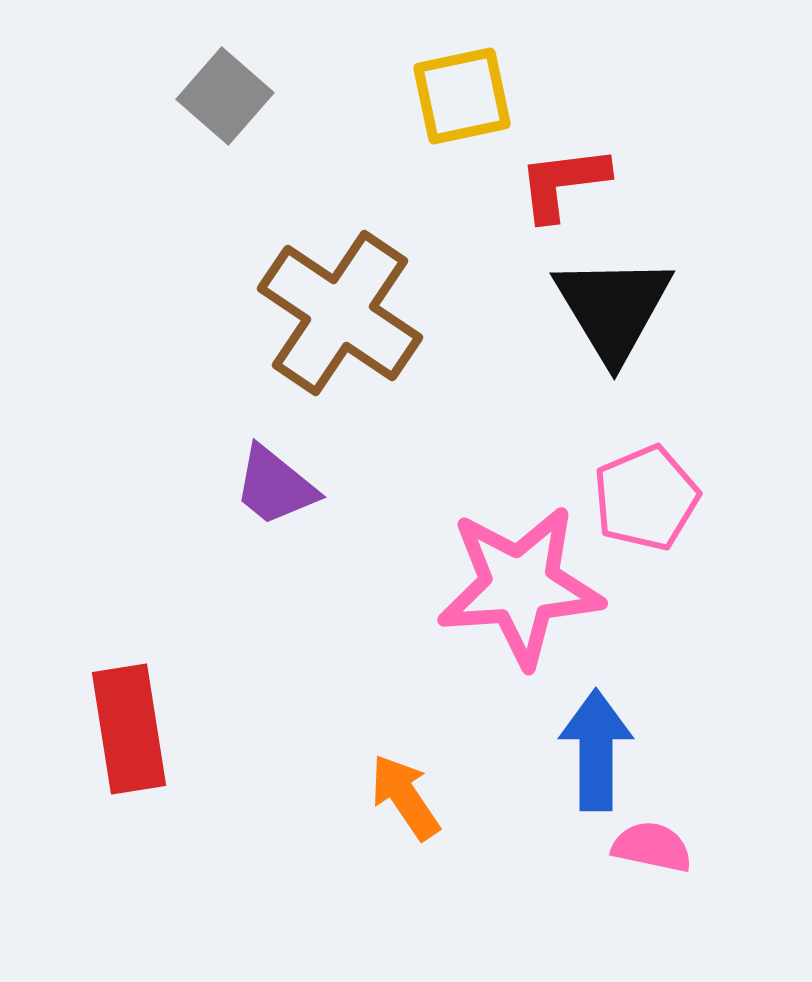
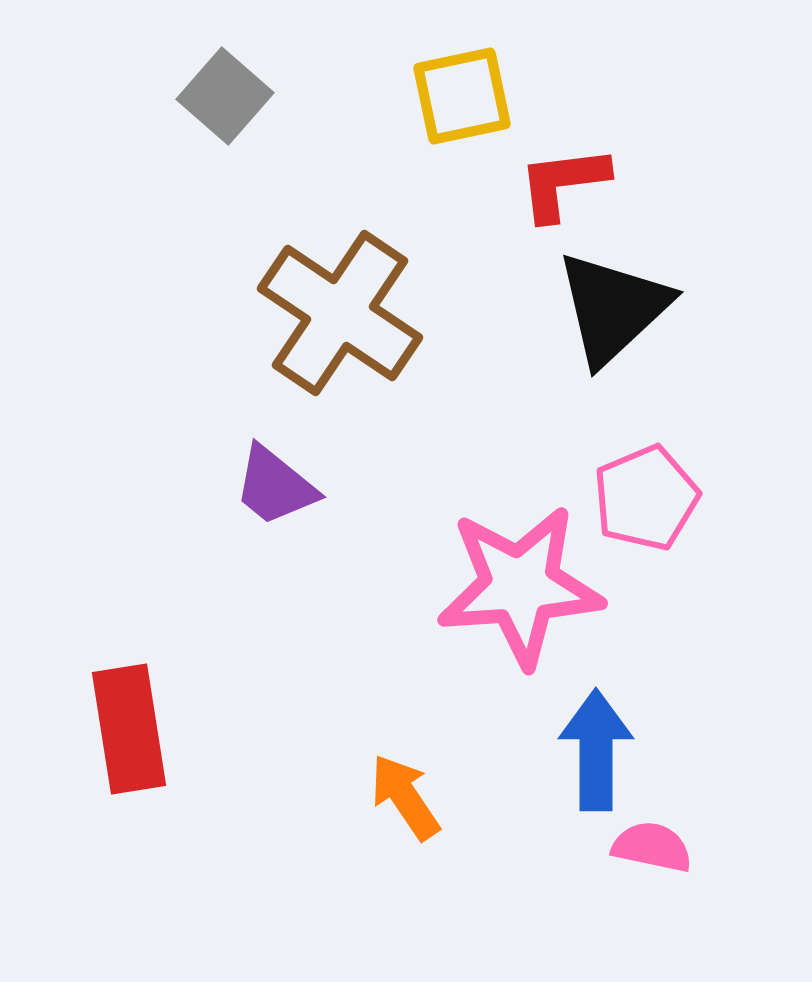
black triangle: rotated 18 degrees clockwise
